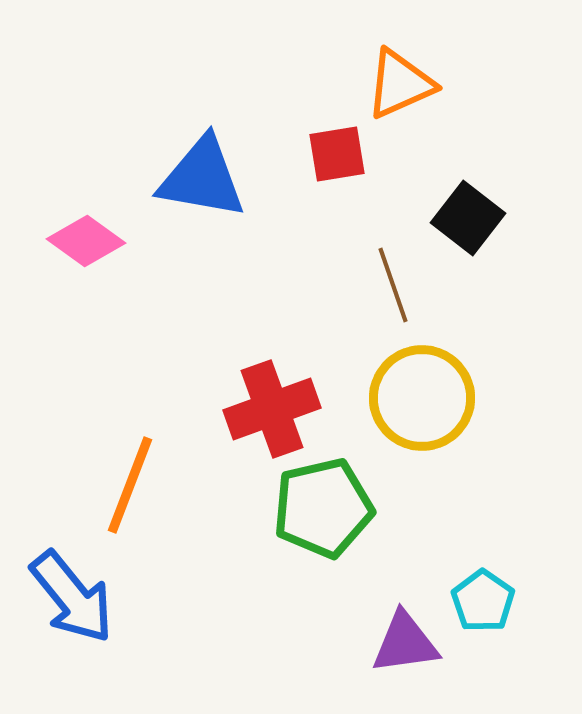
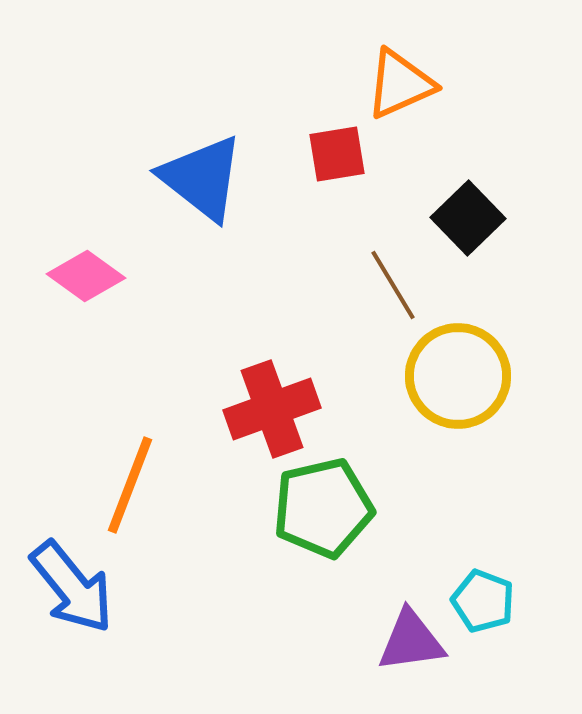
blue triangle: rotated 28 degrees clockwise
black square: rotated 8 degrees clockwise
pink diamond: moved 35 px down
brown line: rotated 12 degrees counterclockwise
yellow circle: moved 36 px right, 22 px up
blue arrow: moved 10 px up
cyan pentagon: rotated 14 degrees counterclockwise
purple triangle: moved 6 px right, 2 px up
